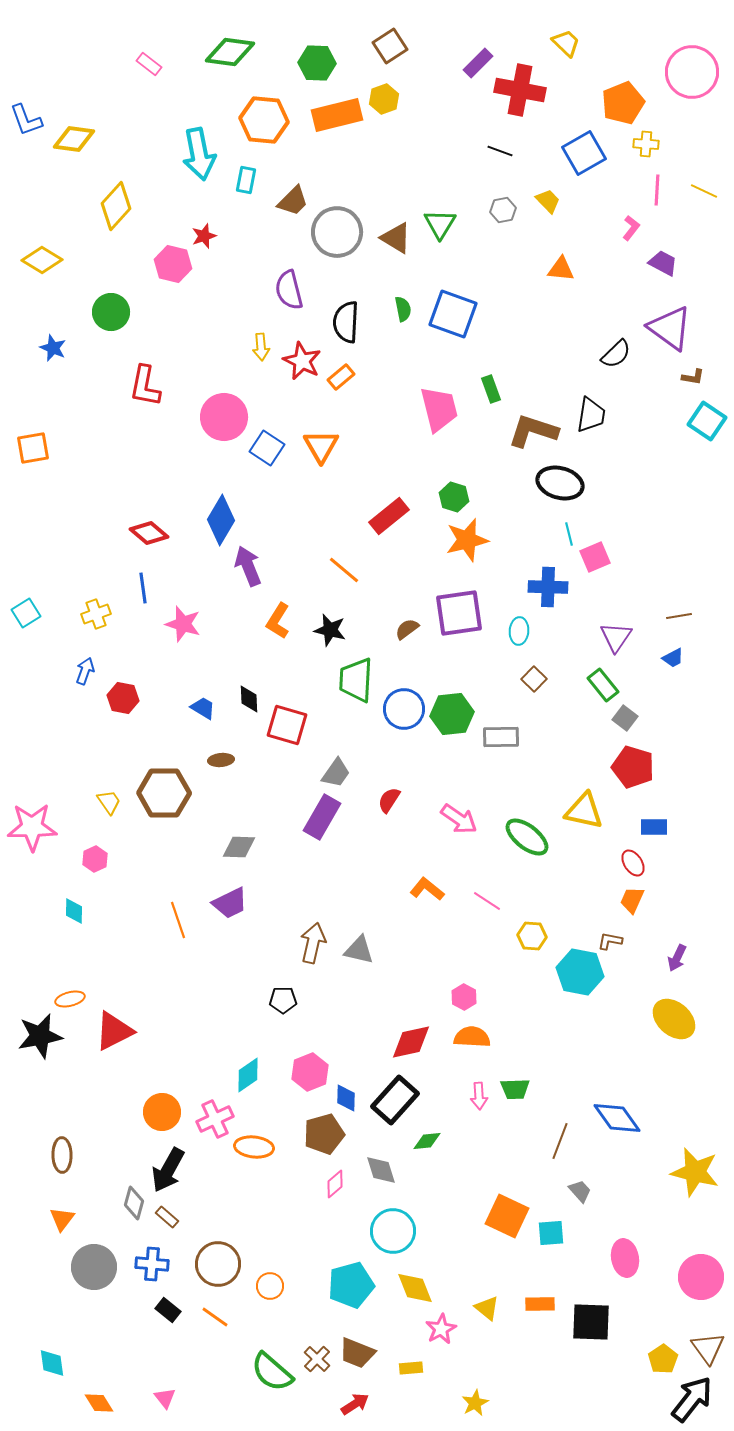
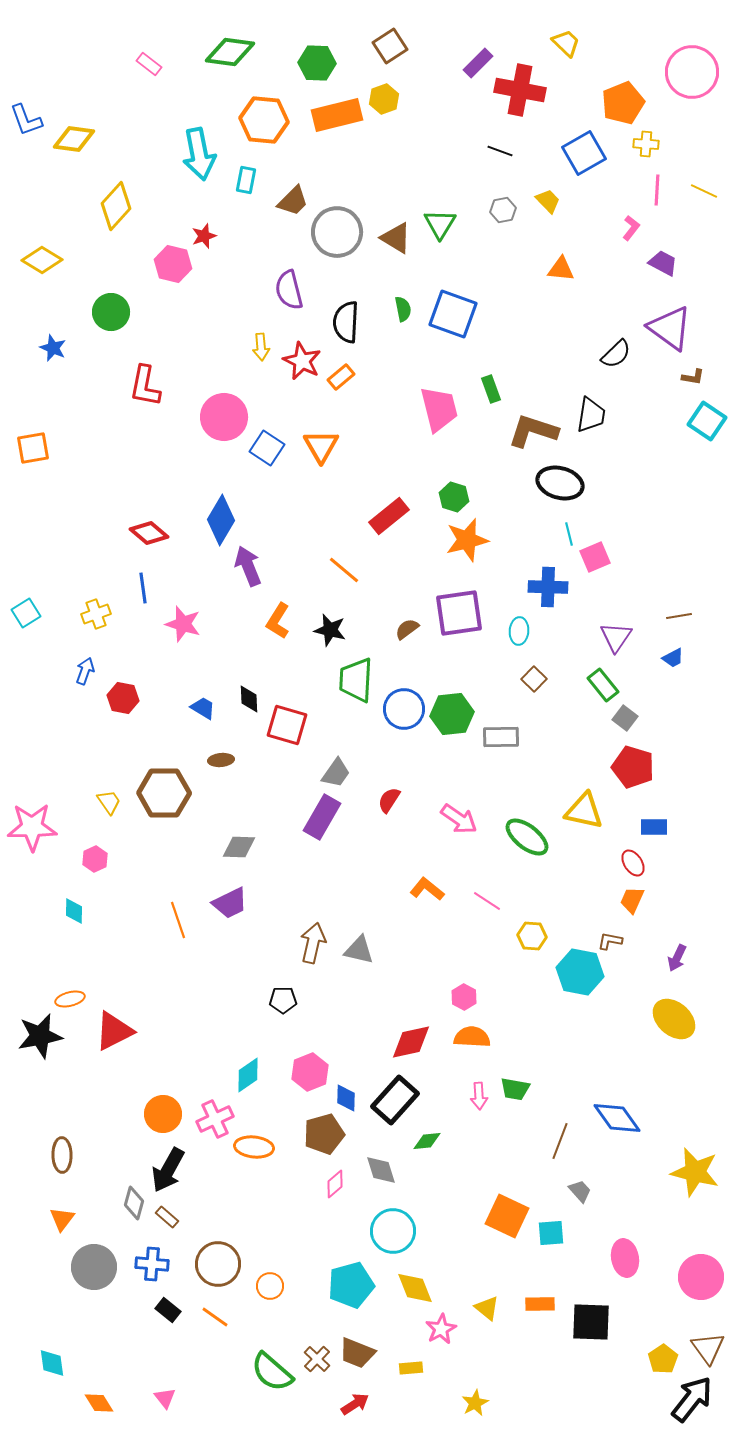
green trapezoid at (515, 1089): rotated 12 degrees clockwise
orange circle at (162, 1112): moved 1 px right, 2 px down
